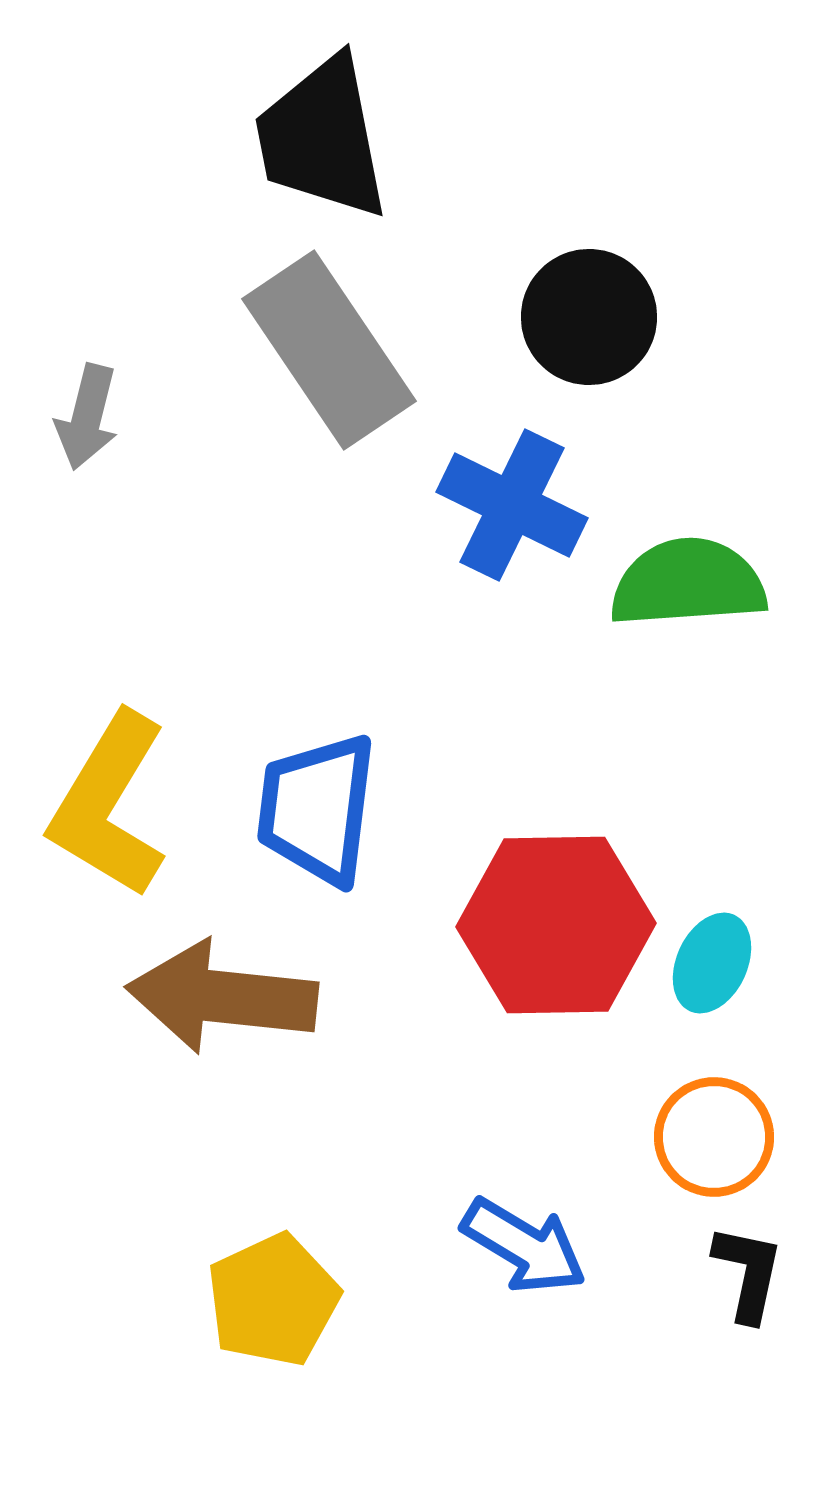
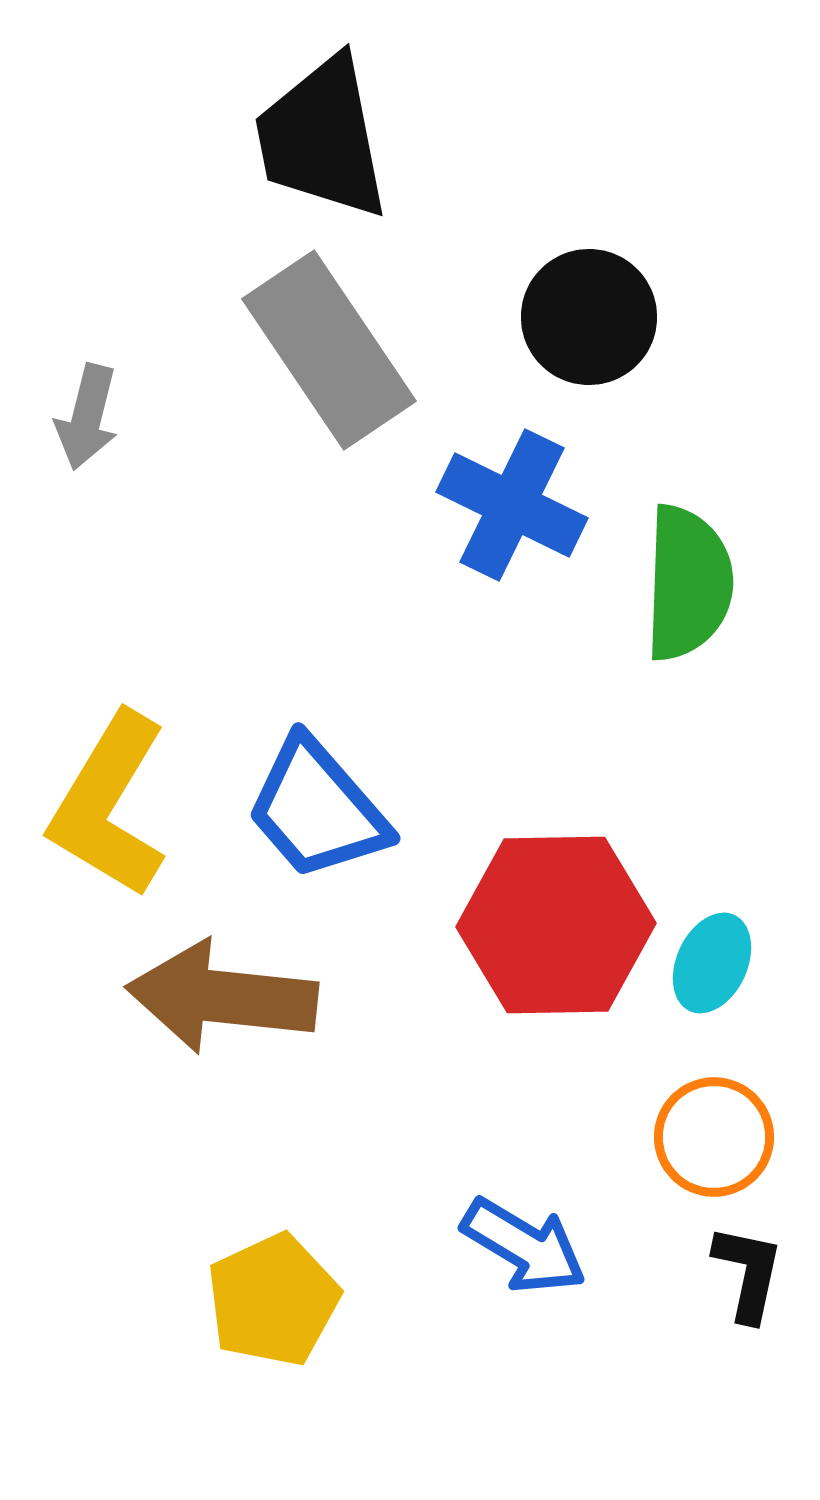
green semicircle: rotated 96 degrees clockwise
blue trapezoid: rotated 48 degrees counterclockwise
